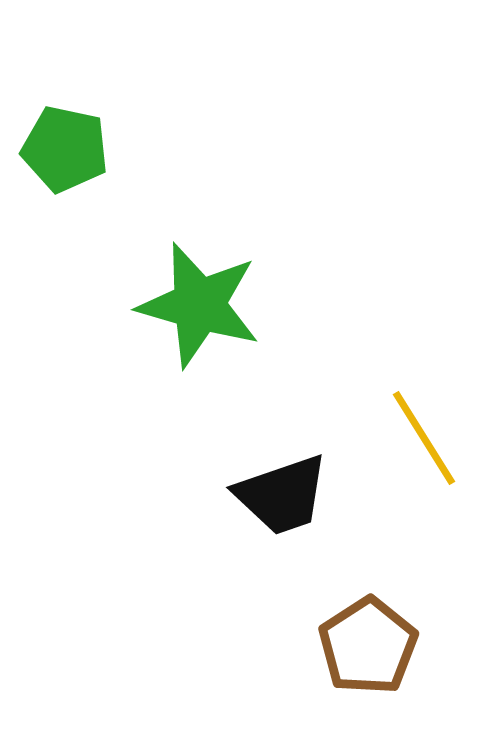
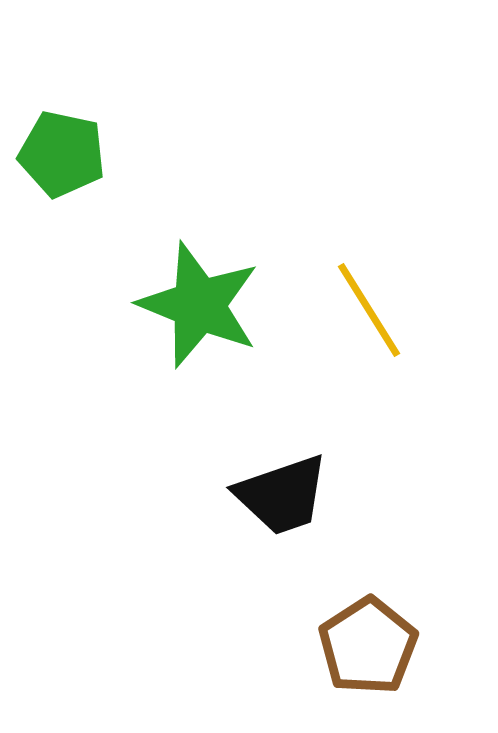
green pentagon: moved 3 px left, 5 px down
green star: rotated 6 degrees clockwise
yellow line: moved 55 px left, 128 px up
